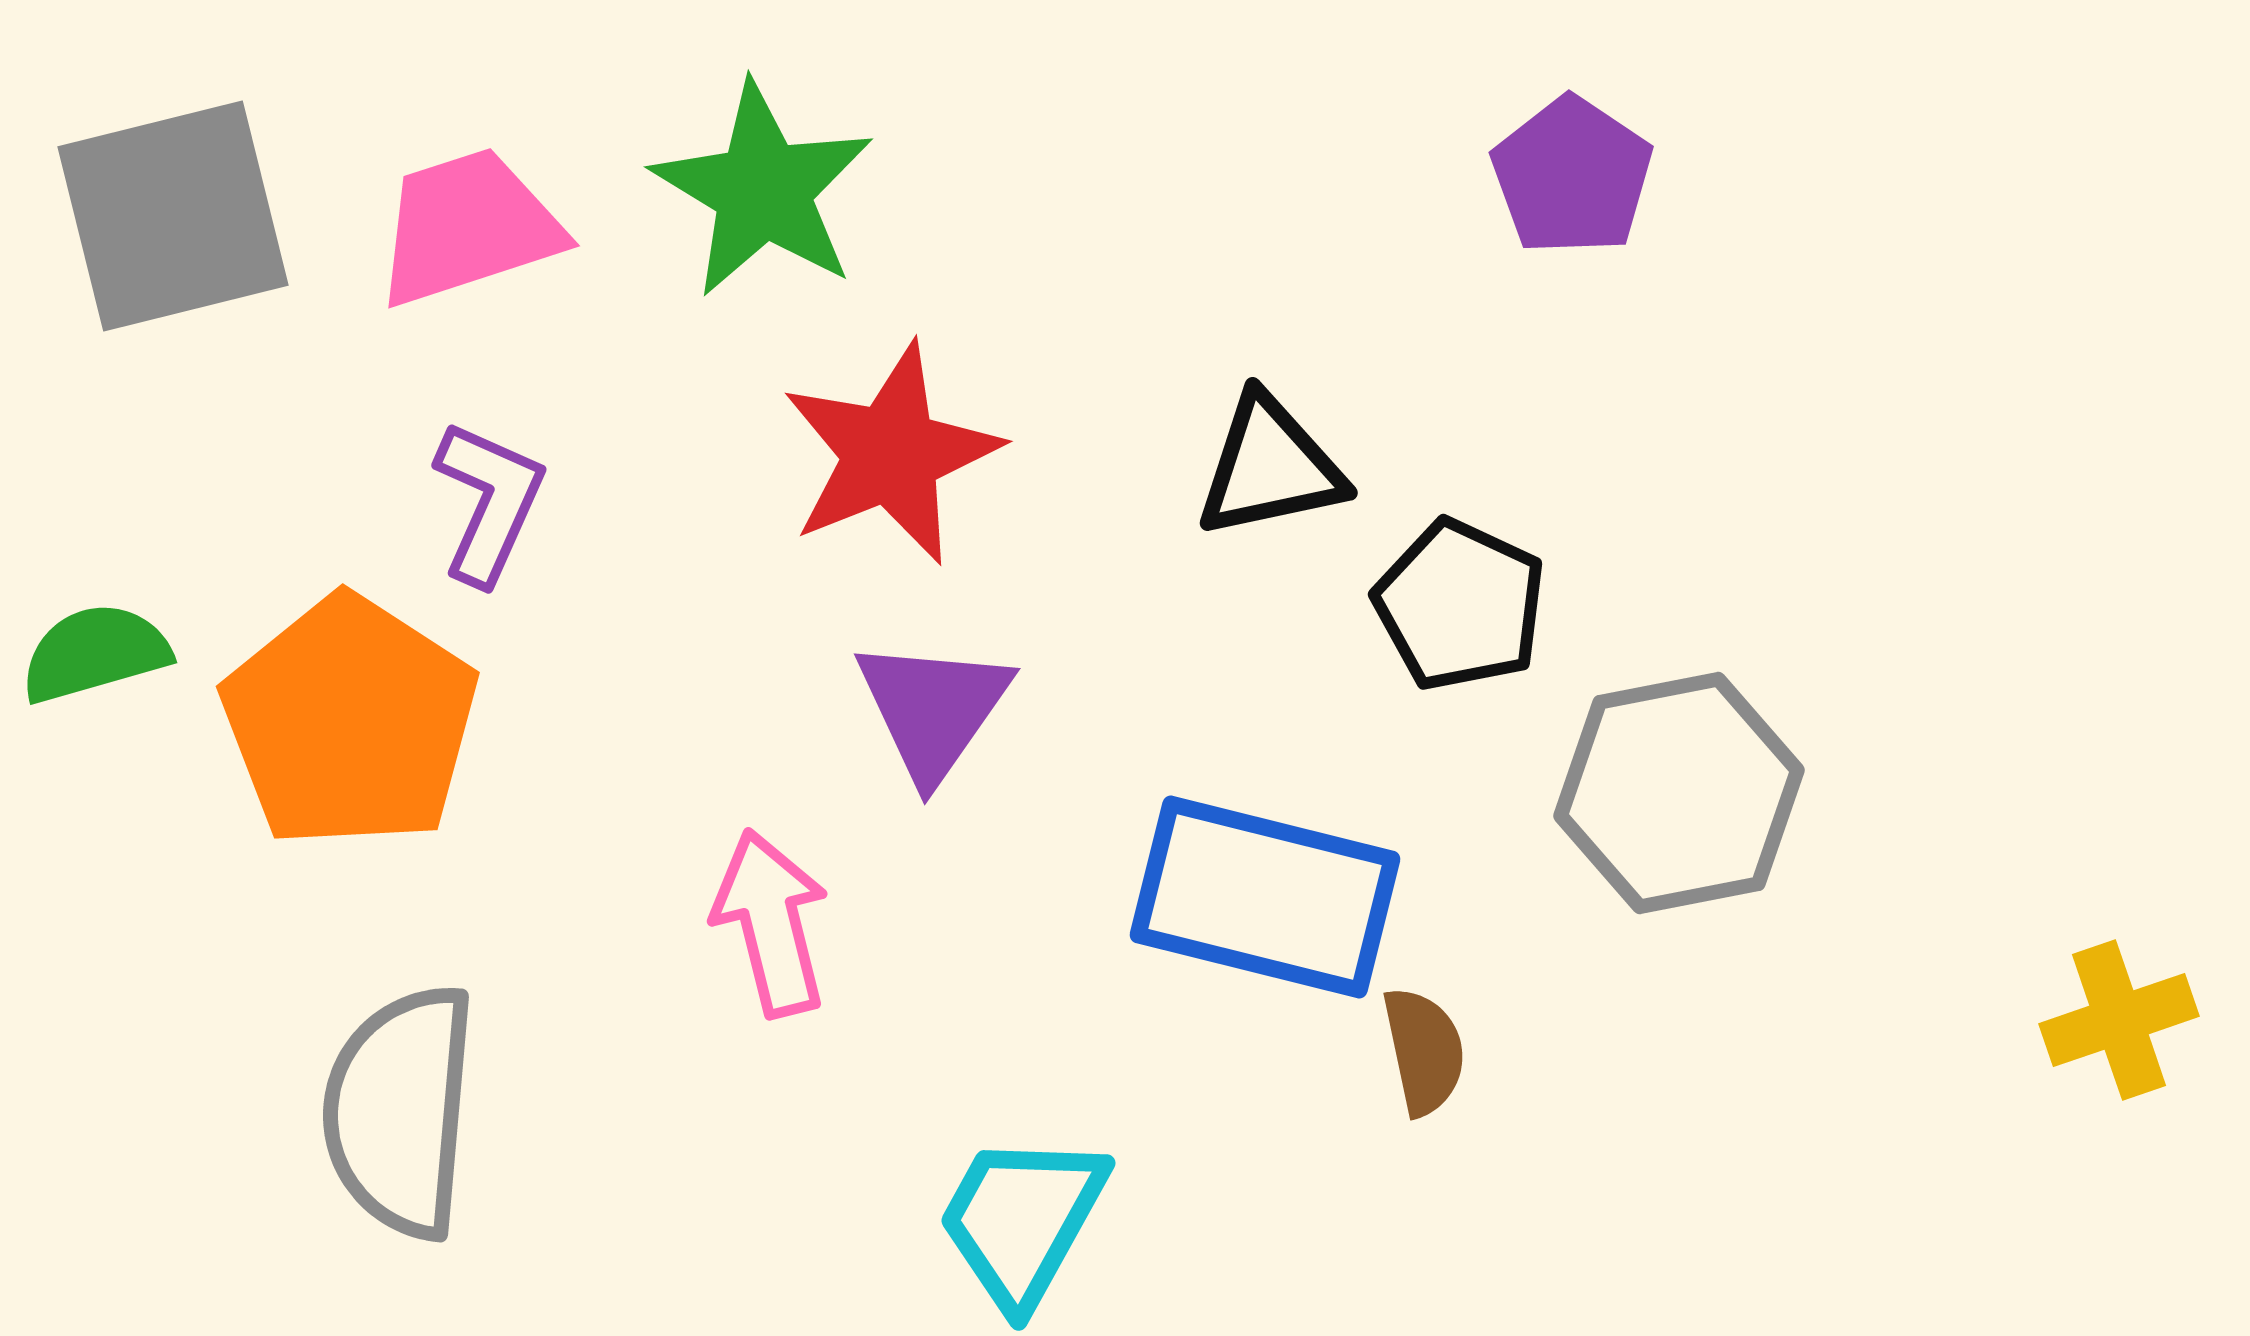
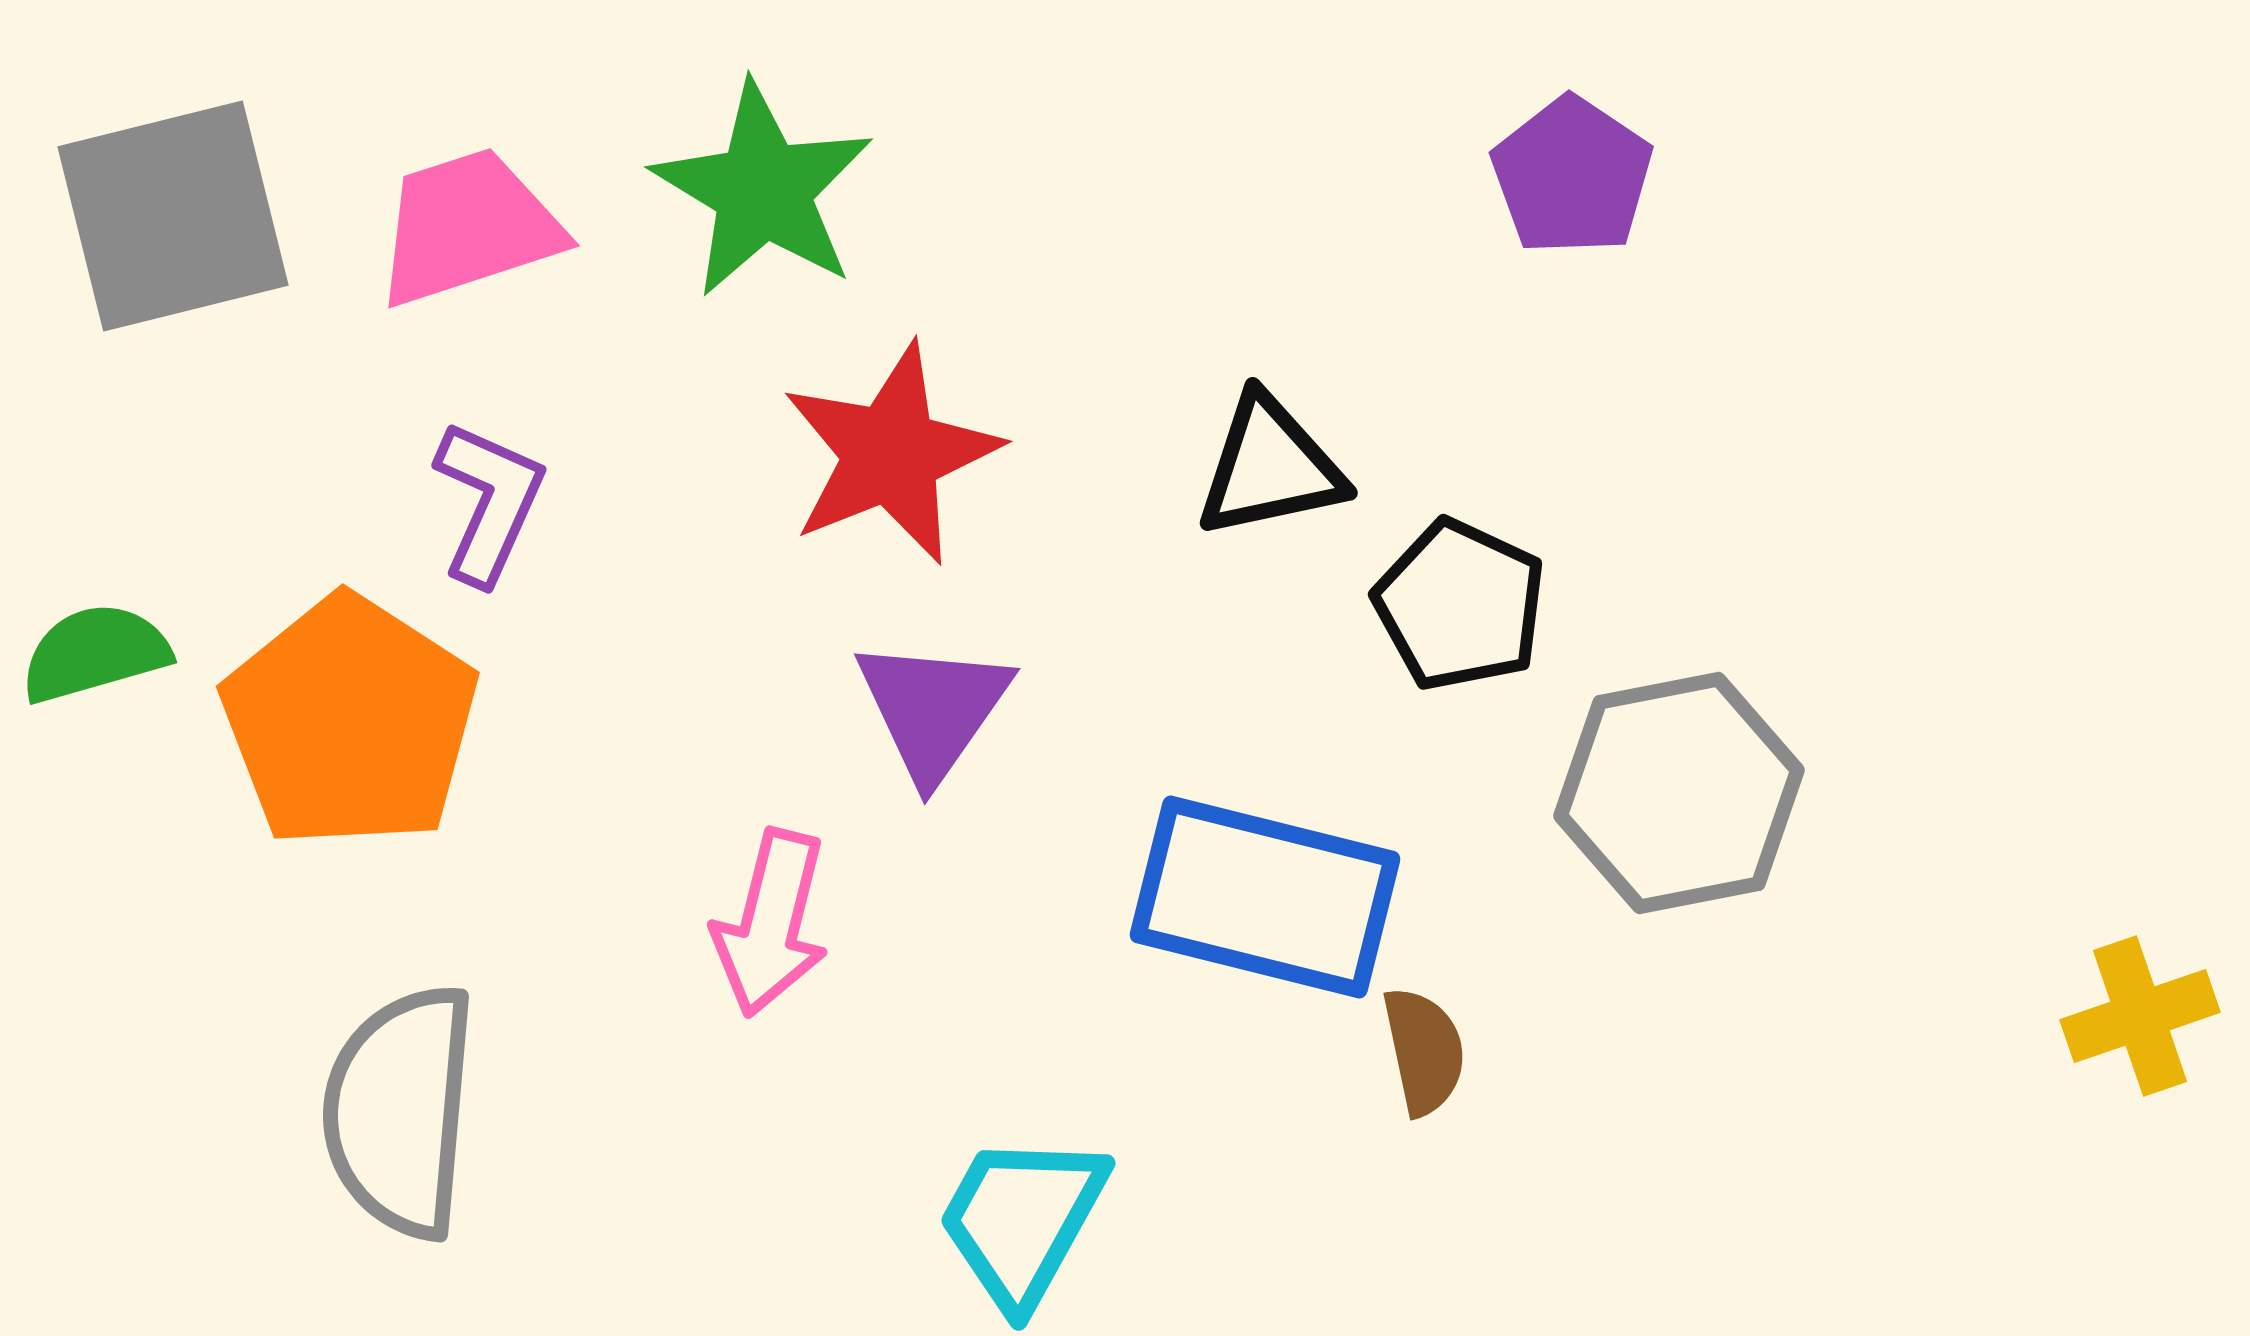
pink arrow: rotated 152 degrees counterclockwise
yellow cross: moved 21 px right, 4 px up
